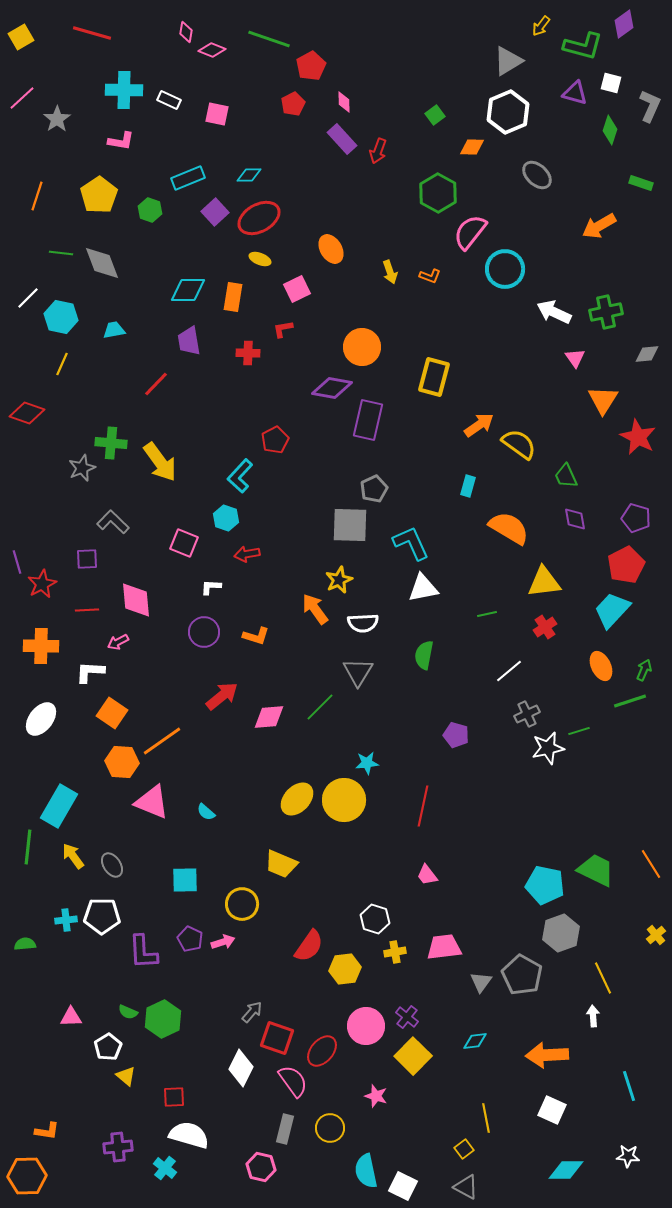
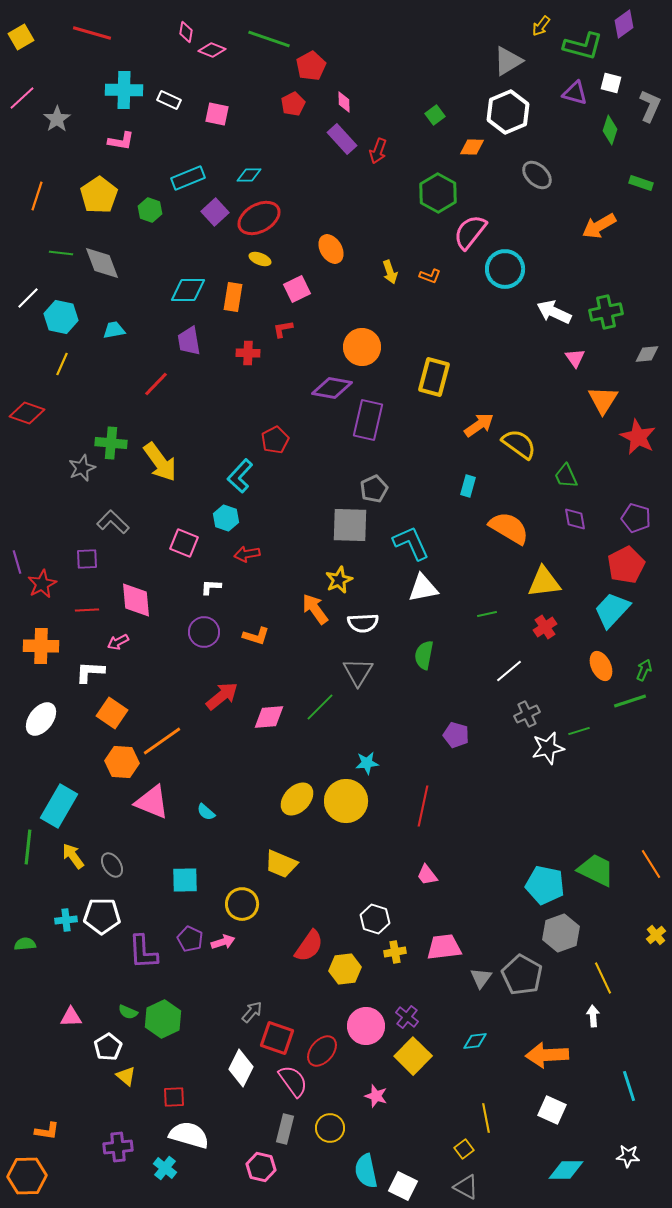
yellow circle at (344, 800): moved 2 px right, 1 px down
gray triangle at (481, 982): moved 4 px up
